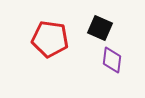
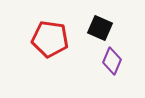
purple diamond: moved 1 px down; rotated 16 degrees clockwise
